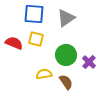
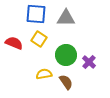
blue square: moved 2 px right
gray triangle: rotated 36 degrees clockwise
yellow square: moved 3 px right; rotated 21 degrees clockwise
